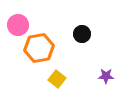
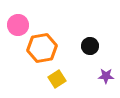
black circle: moved 8 px right, 12 px down
orange hexagon: moved 3 px right
yellow square: rotated 18 degrees clockwise
